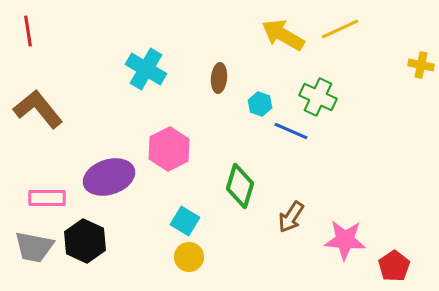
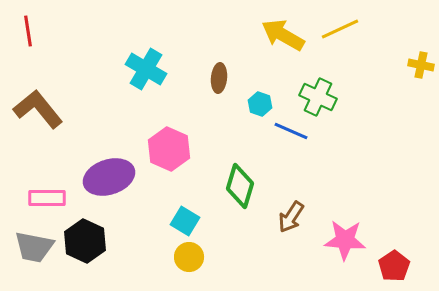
pink hexagon: rotated 9 degrees counterclockwise
